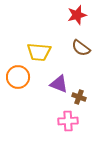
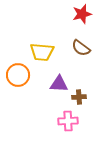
red star: moved 5 px right, 1 px up
yellow trapezoid: moved 3 px right
orange circle: moved 2 px up
purple triangle: rotated 18 degrees counterclockwise
brown cross: rotated 24 degrees counterclockwise
